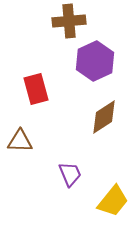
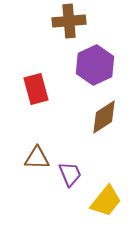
purple hexagon: moved 4 px down
brown triangle: moved 17 px right, 17 px down
yellow trapezoid: moved 7 px left
